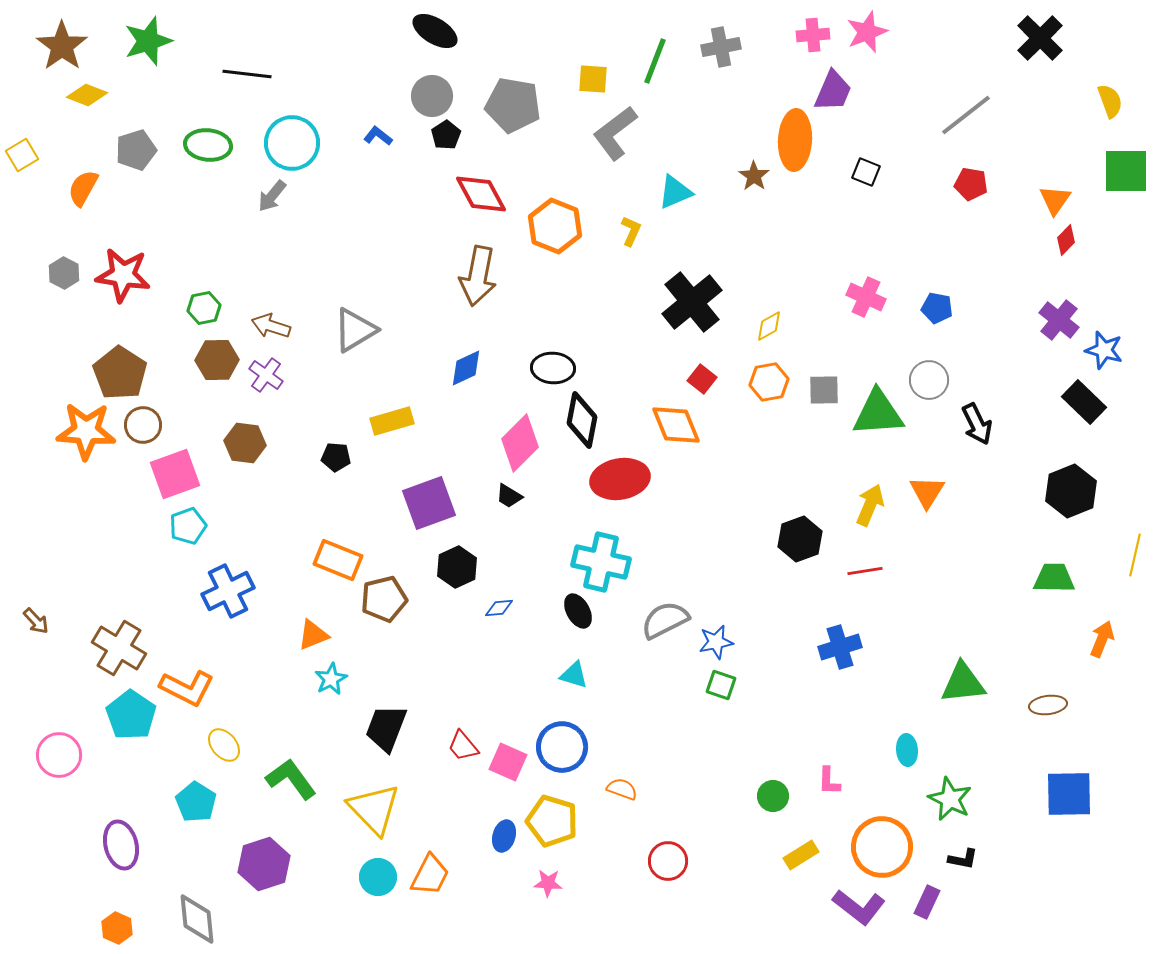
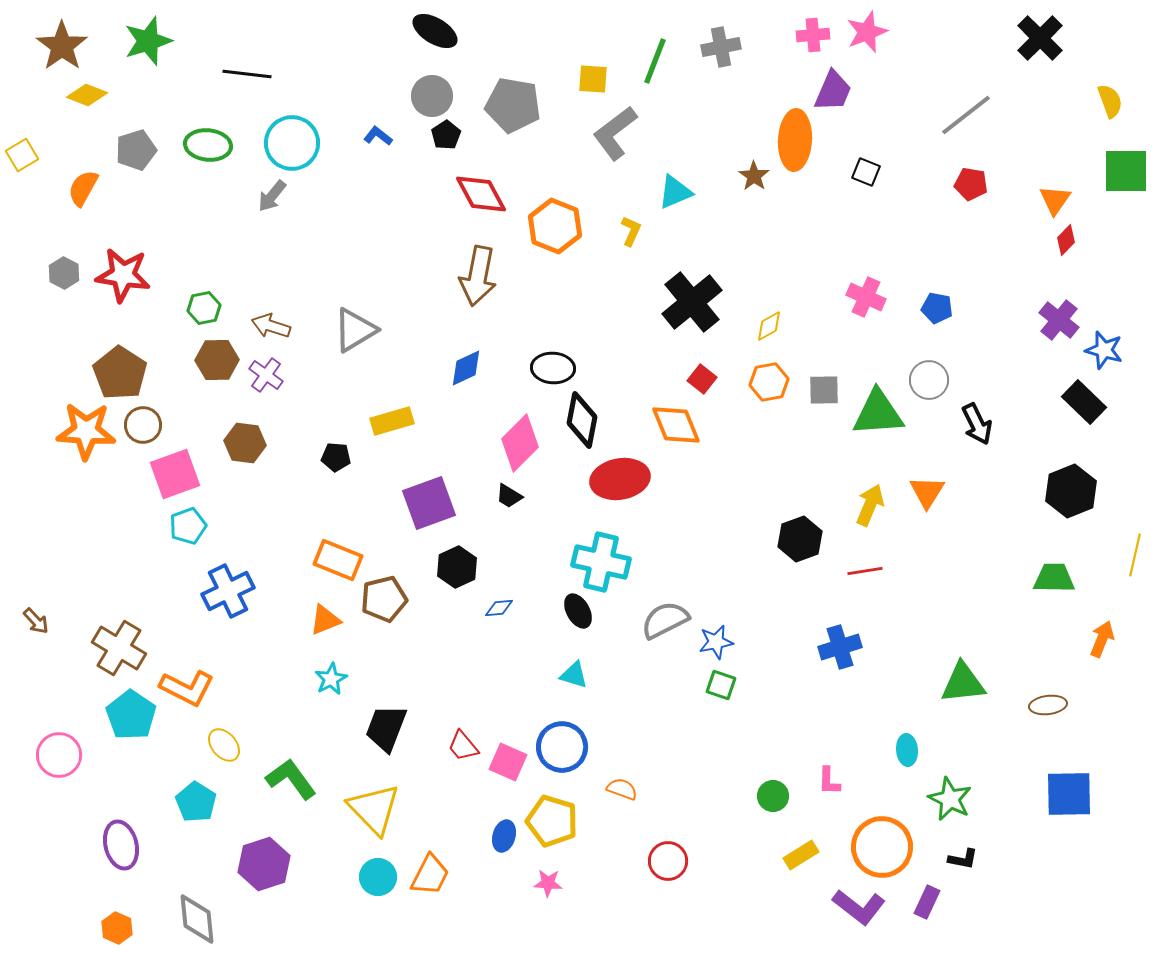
orange triangle at (313, 635): moved 12 px right, 15 px up
